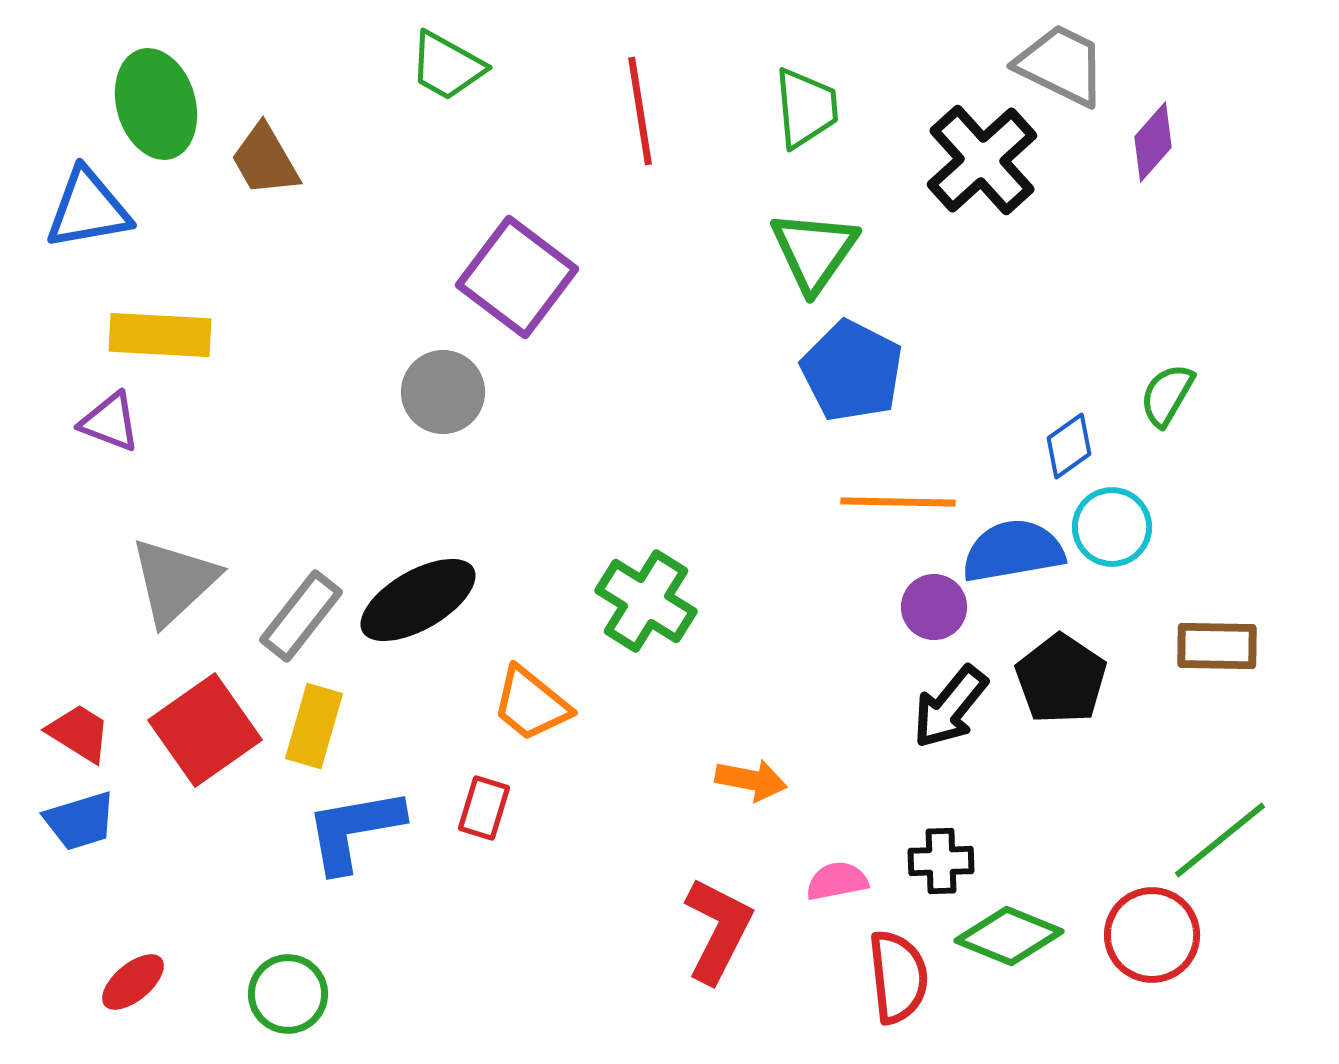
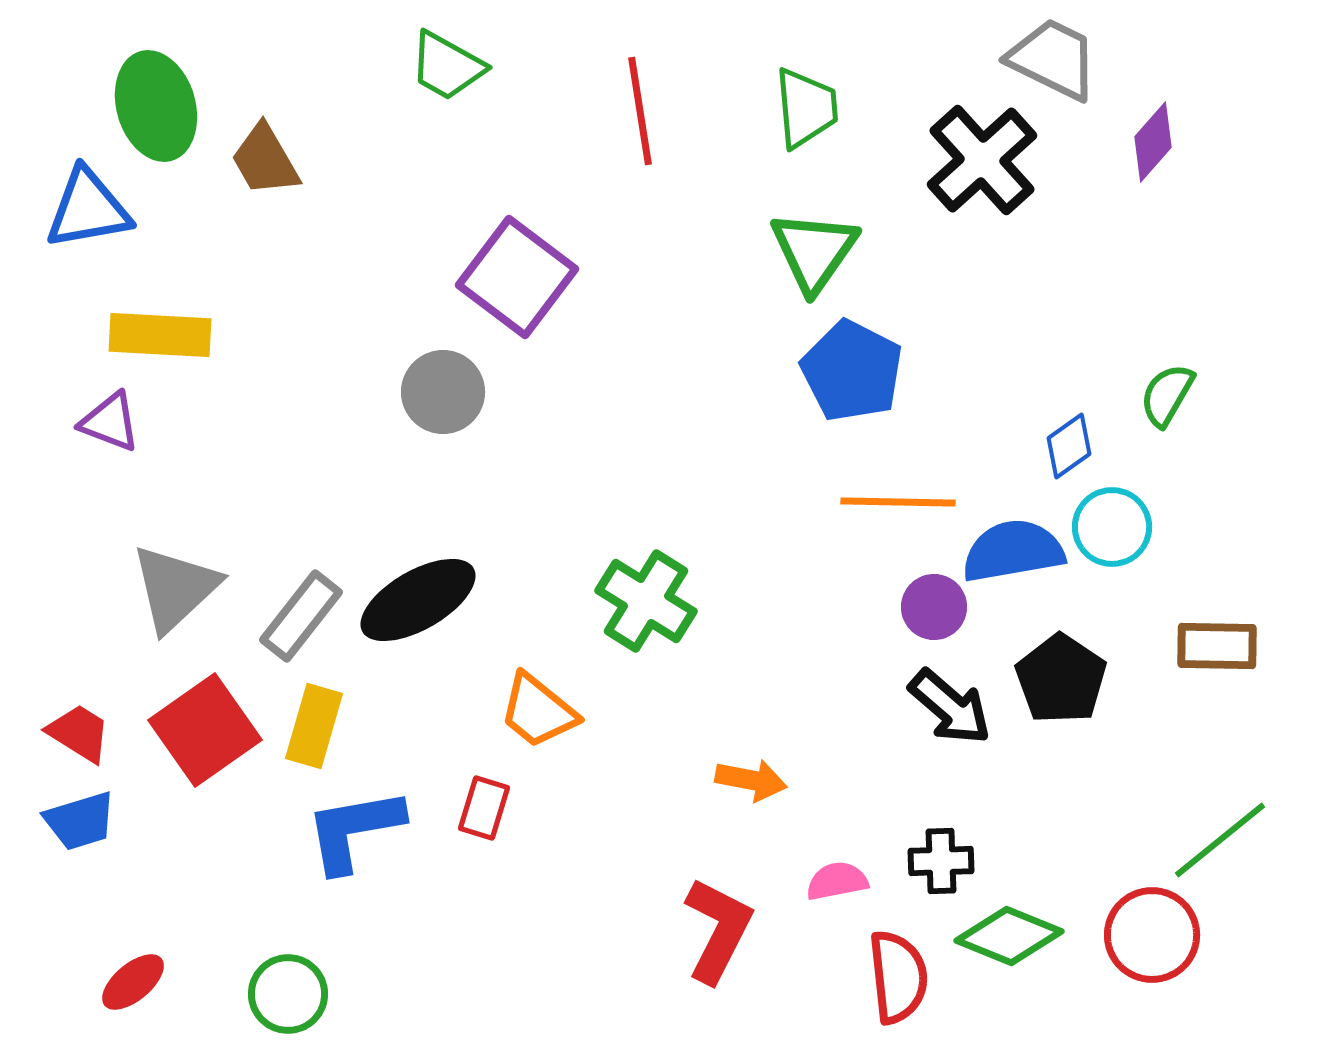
gray trapezoid at (1061, 65): moved 8 px left, 6 px up
green ellipse at (156, 104): moved 2 px down
gray triangle at (174, 581): moved 1 px right, 7 px down
orange trapezoid at (531, 704): moved 7 px right, 7 px down
black arrow at (950, 707): rotated 88 degrees counterclockwise
